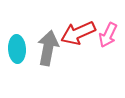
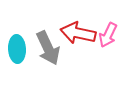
red arrow: rotated 36 degrees clockwise
gray arrow: rotated 144 degrees clockwise
